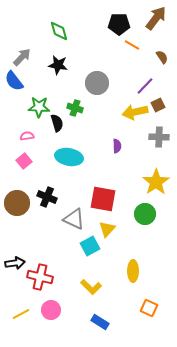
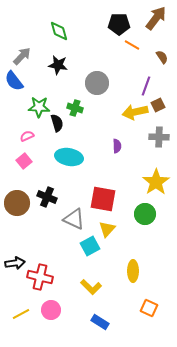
gray arrow: moved 1 px up
purple line: moved 1 px right; rotated 24 degrees counterclockwise
pink semicircle: rotated 16 degrees counterclockwise
